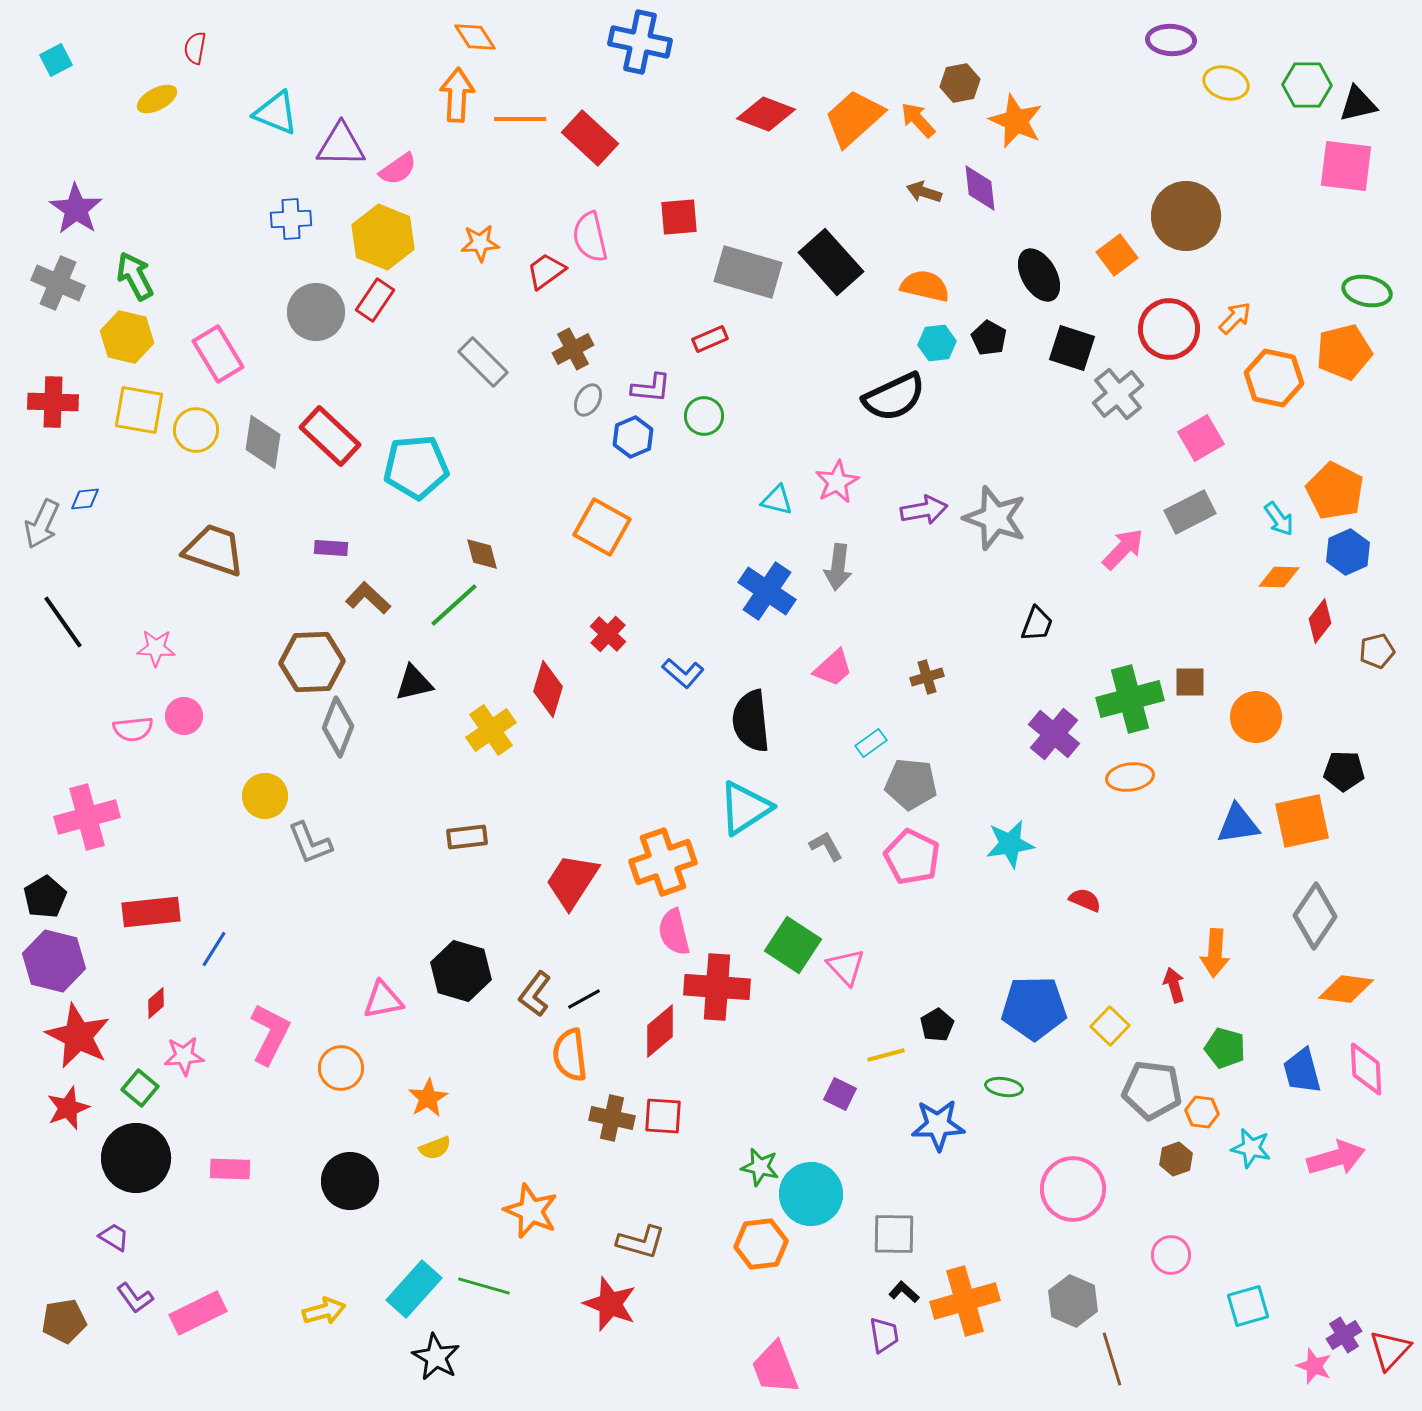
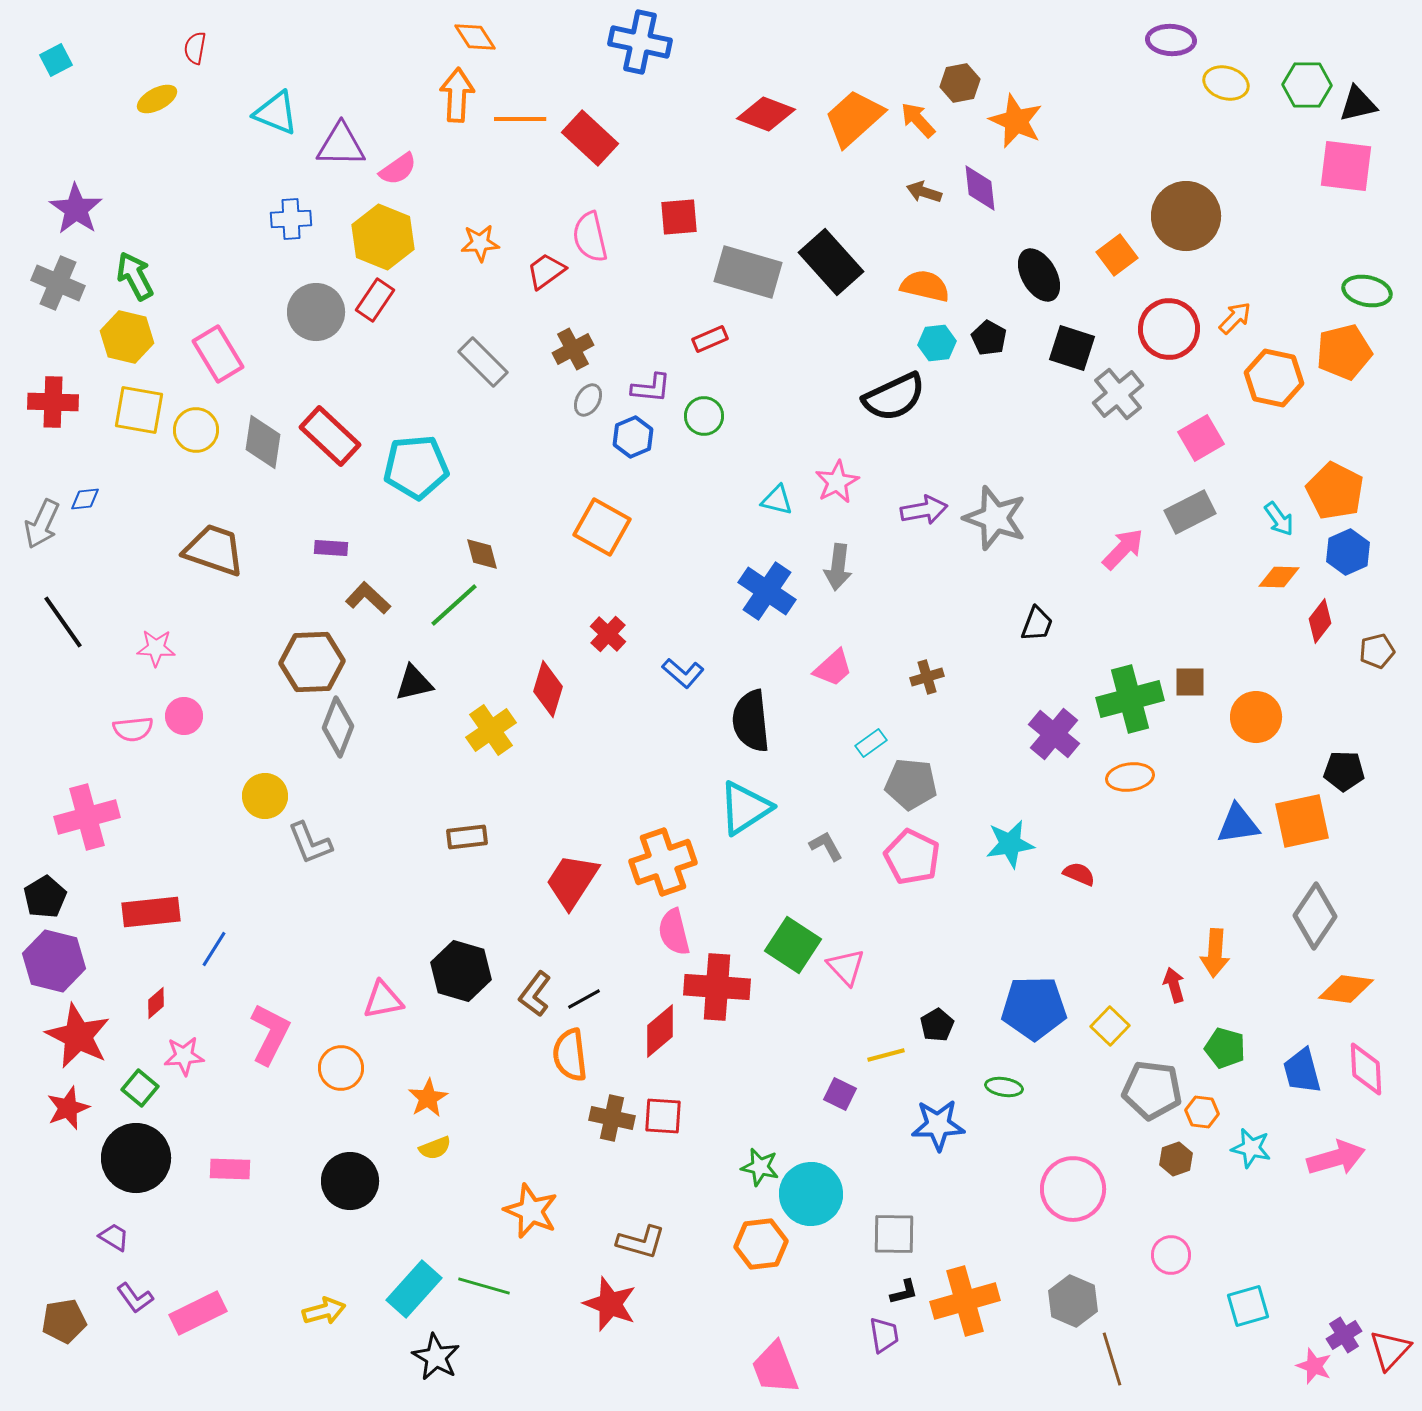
red semicircle at (1085, 900): moved 6 px left, 26 px up
black L-shape at (904, 1292): rotated 124 degrees clockwise
